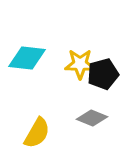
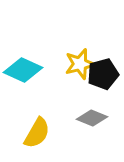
cyan diamond: moved 4 px left, 12 px down; rotated 18 degrees clockwise
yellow star: rotated 16 degrees counterclockwise
